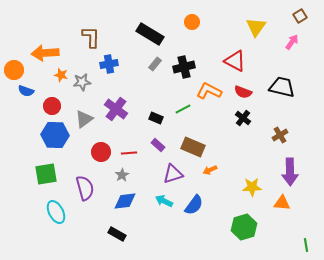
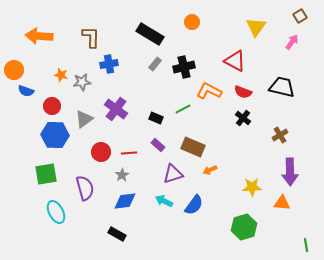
orange arrow at (45, 53): moved 6 px left, 17 px up; rotated 8 degrees clockwise
